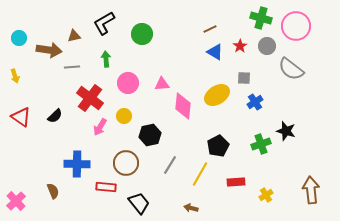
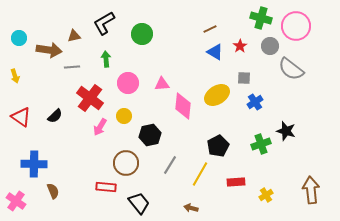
gray circle at (267, 46): moved 3 px right
blue cross at (77, 164): moved 43 px left
pink cross at (16, 201): rotated 12 degrees counterclockwise
